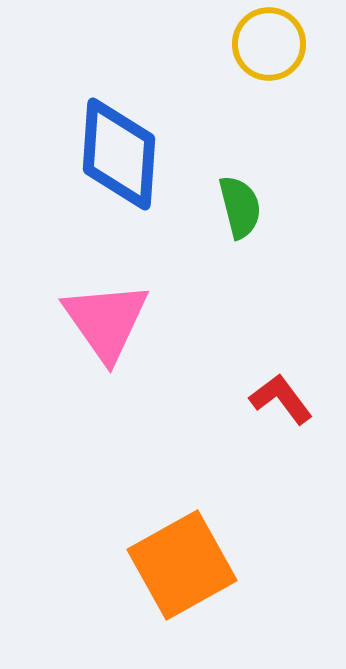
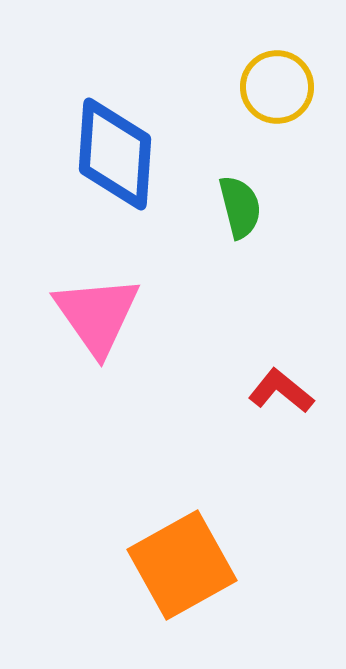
yellow circle: moved 8 px right, 43 px down
blue diamond: moved 4 px left
pink triangle: moved 9 px left, 6 px up
red L-shape: moved 8 px up; rotated 14 degrees counterclockwise
